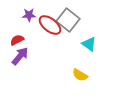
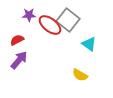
purple arrow: moved 1 px left, 4 px down
